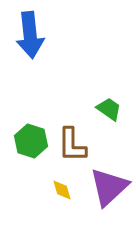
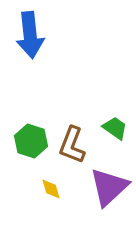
green trapezoid: moved 6 px right, 19 px down
brown L-shape: rotated 21 degrees clockwise
yellow diamond: moved 11 px left, 1 px up
